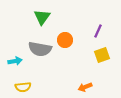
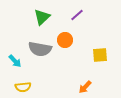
green triangle: rotated 12 degrees clockwise
purple line: moved 21 px left, 16 px up; rotated 24 degrees clockwise
yellow square: moved 2 px left; rotated 14 degrees clockwise
cyan arrow: rotated 56 degrees clockwise
orange arrow: rotated 24 degrees counterclockwise
